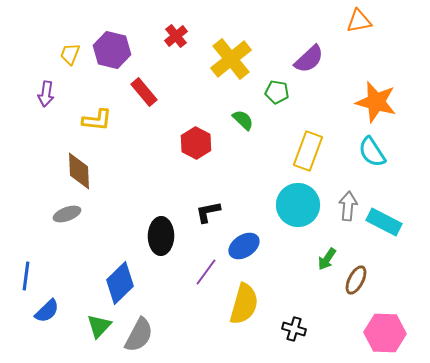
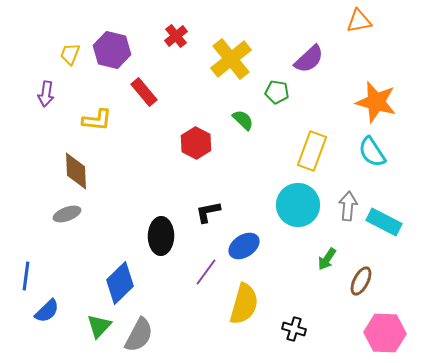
yellow rectangle: moved 4 px right
brown diamond: moved 3 px left
brown ellipse: moved 5 px right, 1 px down
